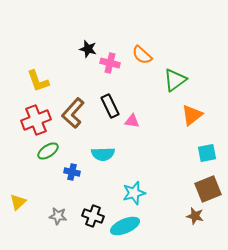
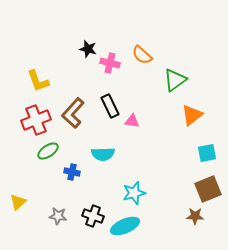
brown star: rotated 12 degrees counterclockwise
